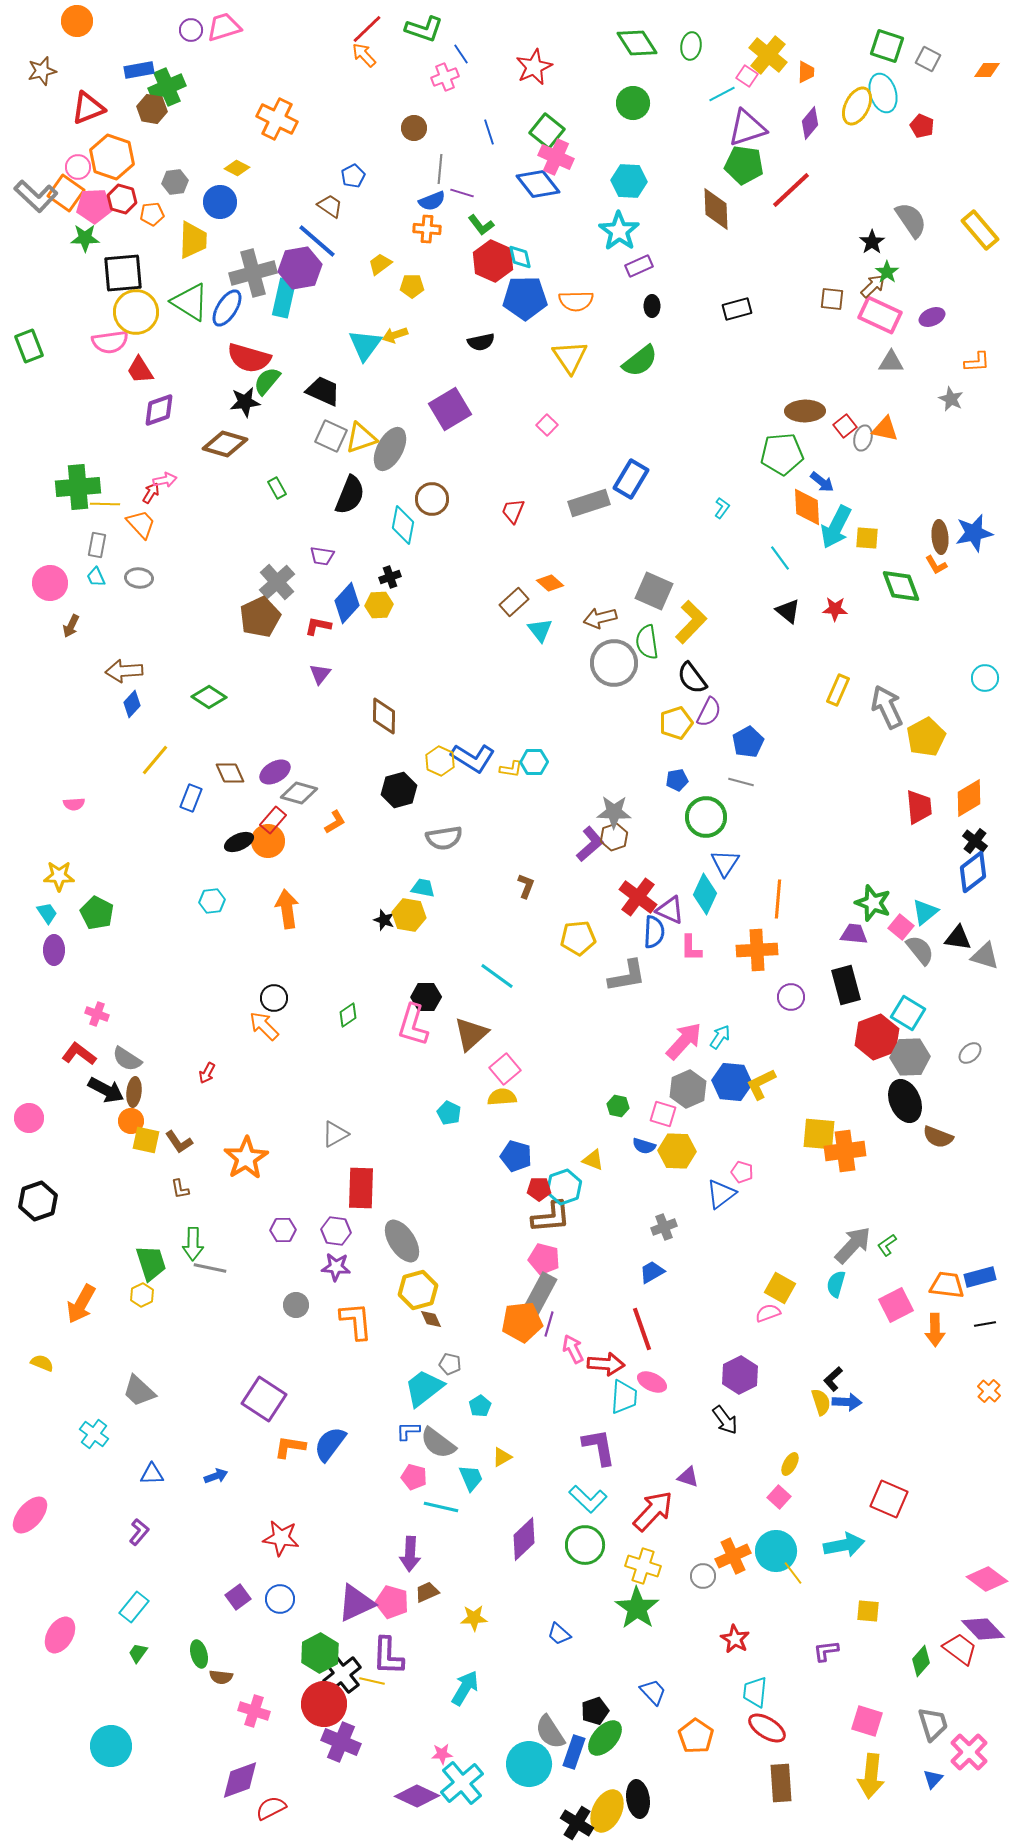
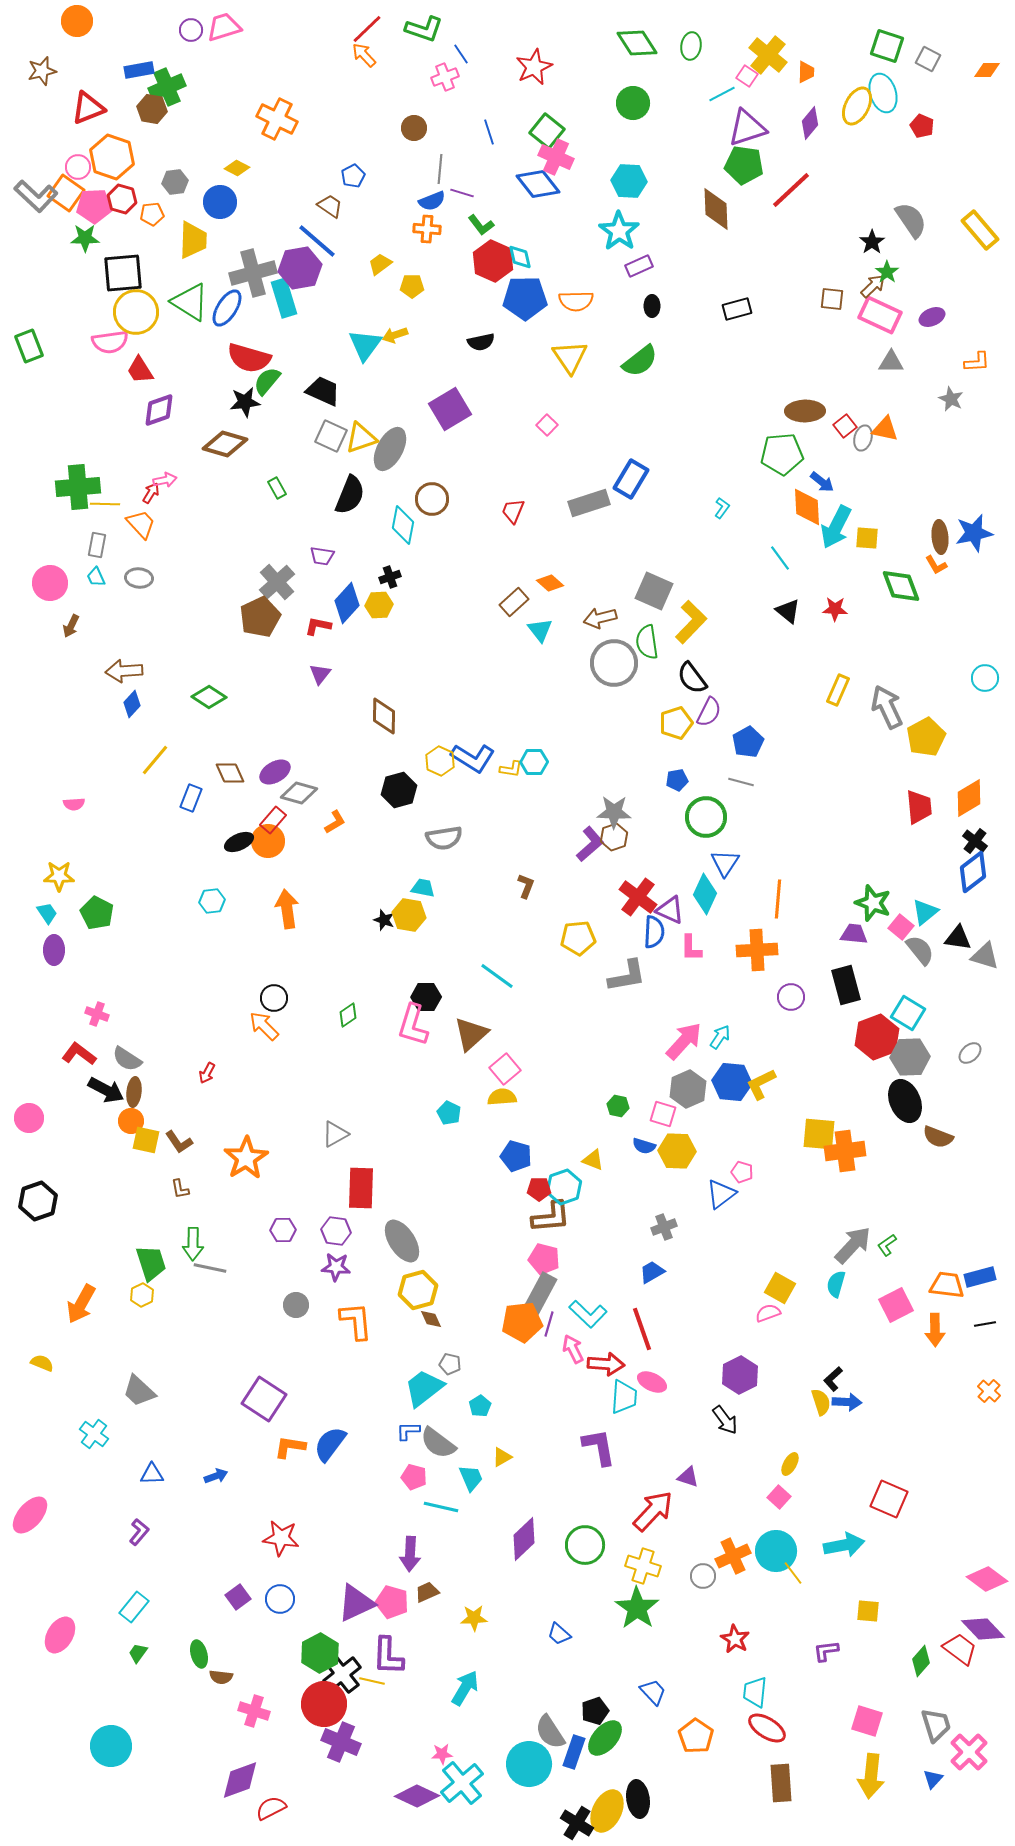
cyan rectangle at (284, 298): rotated 30 degrees counterclockwise
cyan L-shape at (588, 1499): moved 185 px up
gray trapezoid at (933, 1724): moved 3 px right, 1 px down
